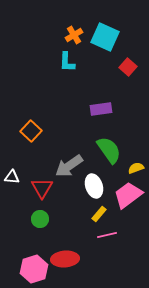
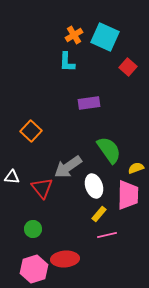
purple rectangle: moved 12 px left, 6 px up
gray arrow: moved 1 px left, 1 px down
red triangle: rotated 10 degrees counterclockwise
pink trapezoid: rotated 128 degrees clockwise
green circle: moved 7 px left, 10 px down
